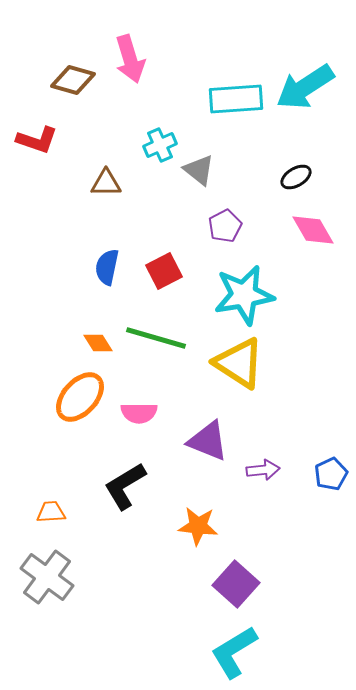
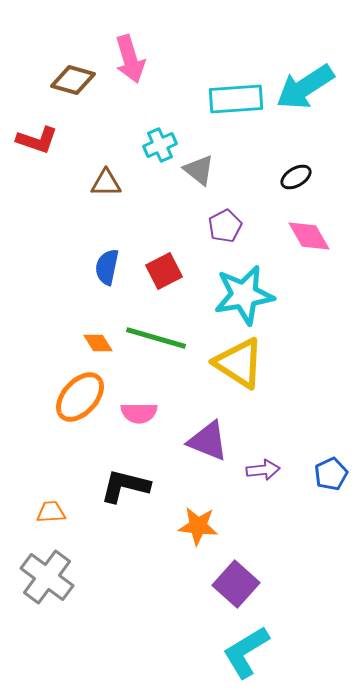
pink diamond: moved 4 px left, 6 px down
black L-shape: rotated 45 degrees clockwise
cyan L-shape: moved 12 px right
